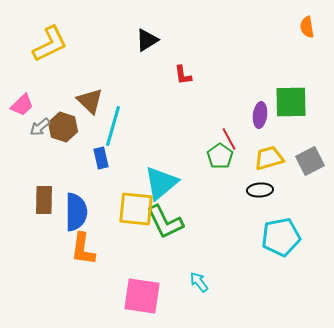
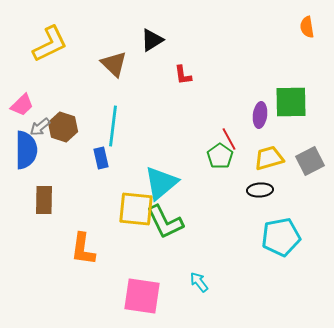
black triangle: moved 5 px right
brown triangle: moved 24 px right, 37 px up
cyan line: rotated 9 degrees counterclockwise
blue semicircle: moved 50 px left, 62 px up
